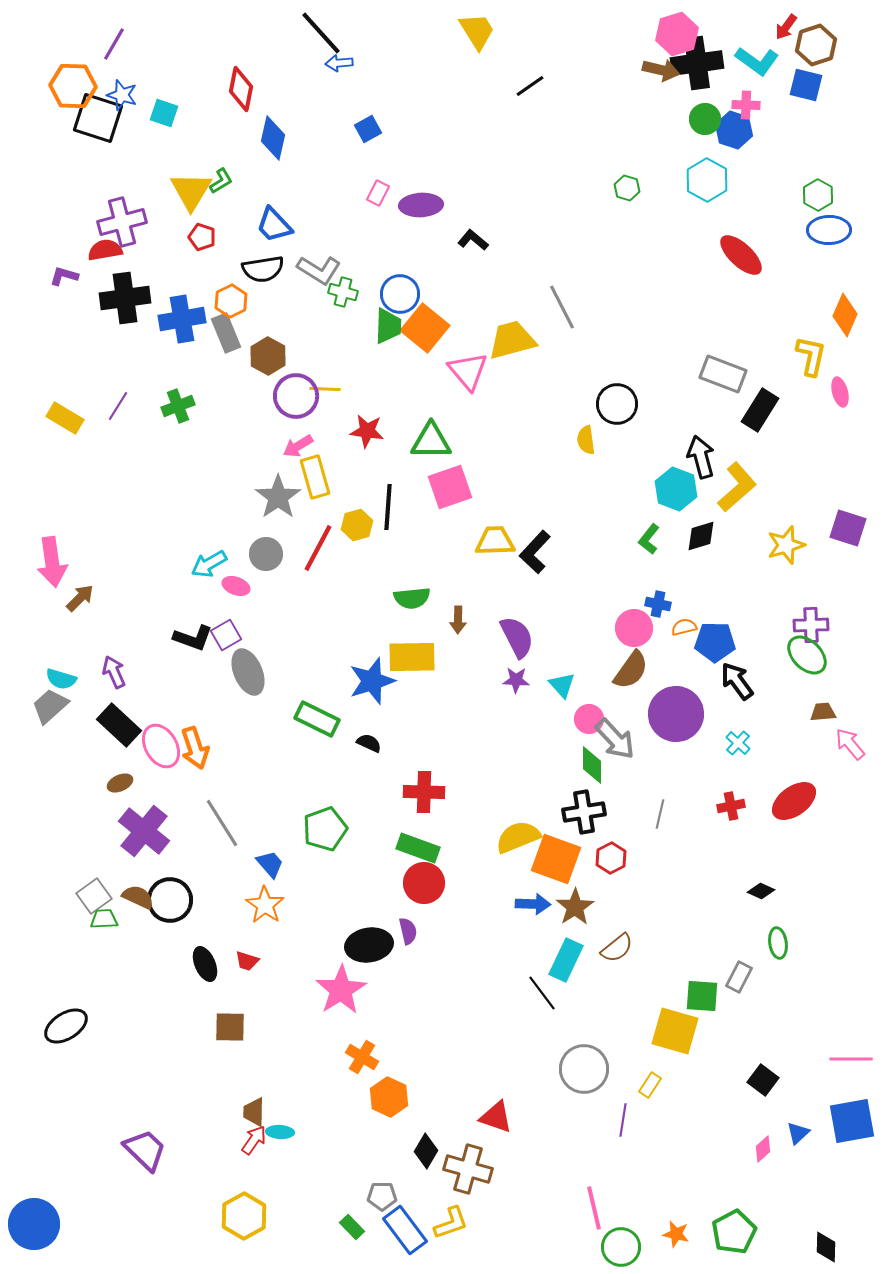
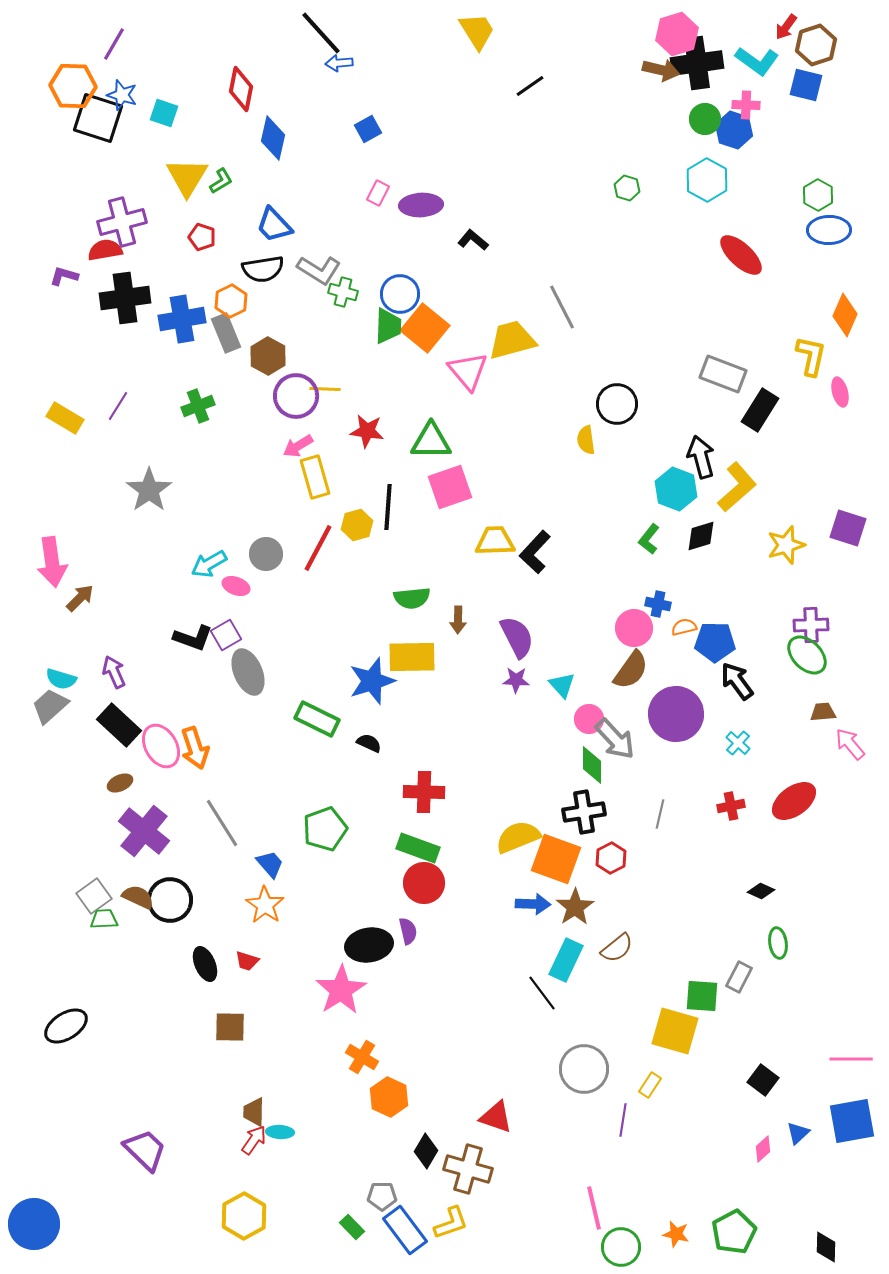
yellow triangle at (191, 191): moved 4 px left, 14 px up
green cross at (178, 406): moved 20 px right
gray star at (278, 497): moved 129 px left, 7 px up
